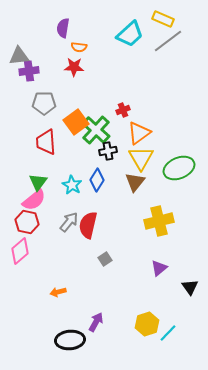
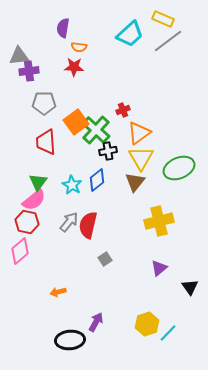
blue diamond: rotated 20 degrees clockwise
